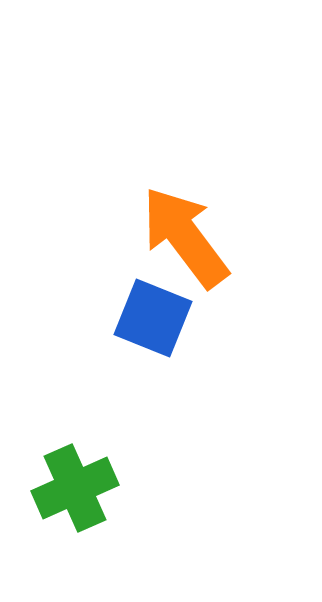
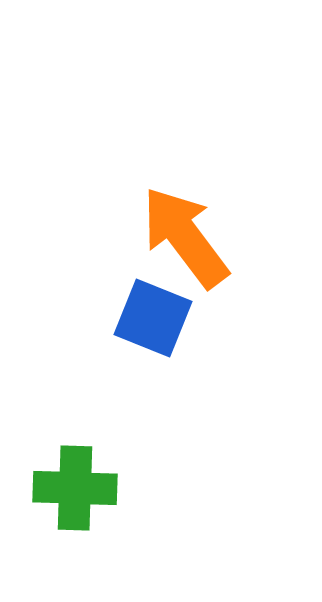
green cross: rotated 26 degrees clockwise
